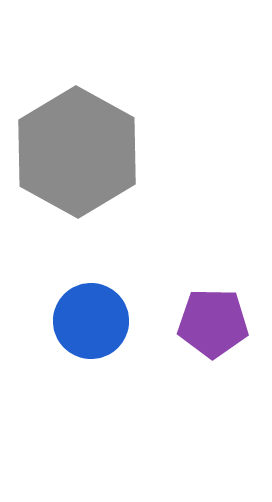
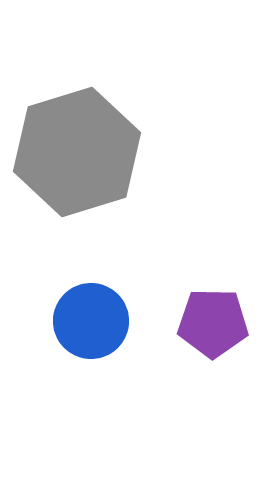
gray hexagon: rotated 14 degrees clockwise
